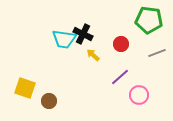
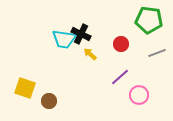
black cross: moved 2 px left
yellow arrow: moved 3 px left, 1 px up
